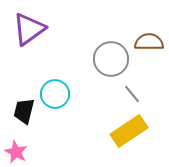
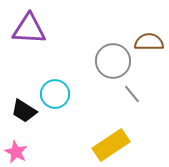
purple triangle: rotated 39 degrees clockwise
gray circle: moved 2 px right, 2 px down
black trapezoid: rotated 72 degrees counterclockwise
yellow rectangle: moved 18 px left, 14 px down
